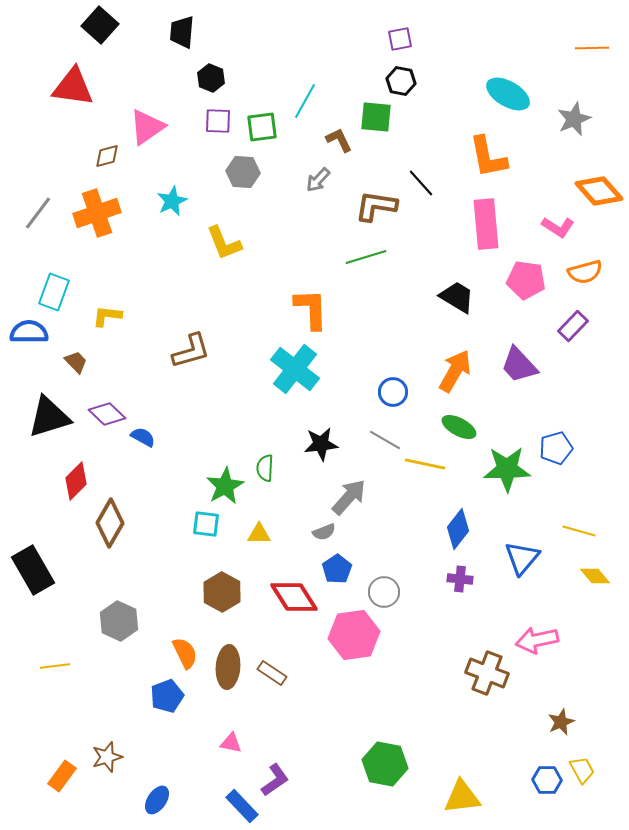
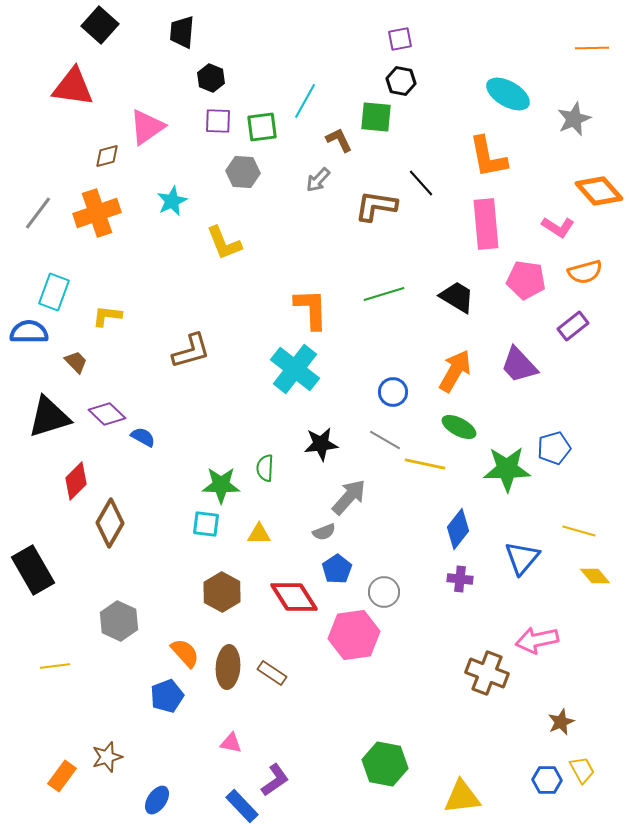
green line at (366, 257): moved 18 px right, 37 px down
purple rectangle at (573, 326): rotated 8 degrees clockwise
blue pentagon at (556, 448): moved 2 px left
green star at (225, 486): moved 4 px left, 1 px up; rotated 30 degrees clockwise
orange semicircle at (185, 653): rotated 16 degrees counterclockwise
